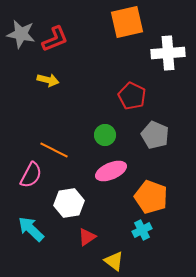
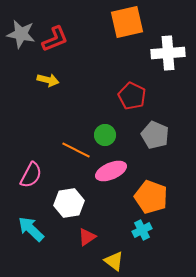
orange line: moved 22 px right
